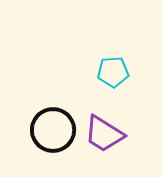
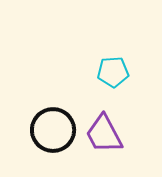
purple trapezoid: rotated 30 degrees clockwise
